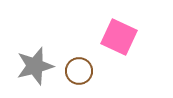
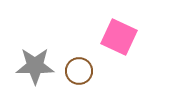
gray star: rotated 15 degrees clockwise
